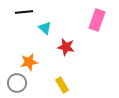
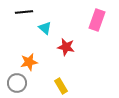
yellow rectangle: moved 1 px left, 1 px down
